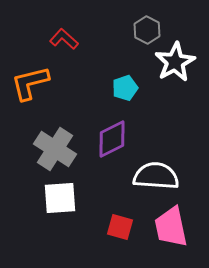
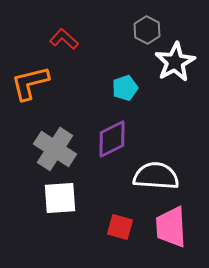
pink trapezoid: rotated 9 degrees clockwise
